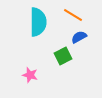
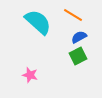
cyan semicircle: rotated 48 degrees counterclockwise
green square: moved 15 px right
